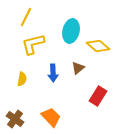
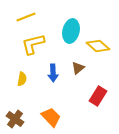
yellow line: rotated 42 degrees clockwise
